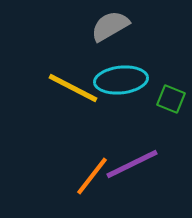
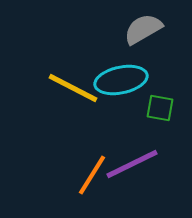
gray semicircle: moved 33 px right, 3 px down
cyan ellipse: rotated 6 degrees counterclockwise
green square: moved 11 px left, 9 px down; rotated 12 degrees counterclockwise
orange line: moved 1 px up; rotated 6 degrees counterclockwise
